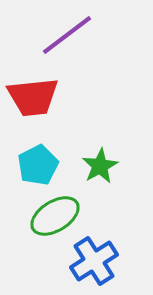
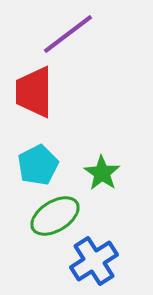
purple line: moved 1 px right, 1 px up
red trapezoid: moved 1 px right, 5 px up; rotated 96 degrees clockwise
green star: moved 2 px right, 7 px down; rotated 9 degrees counterclockwise
